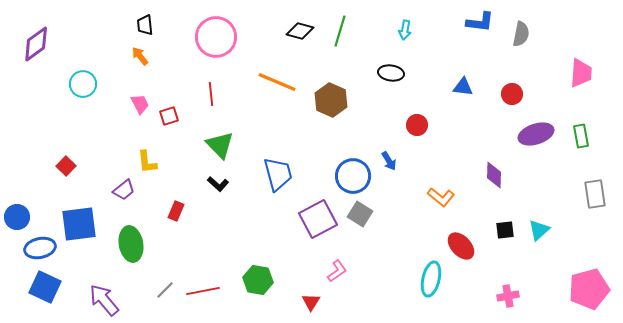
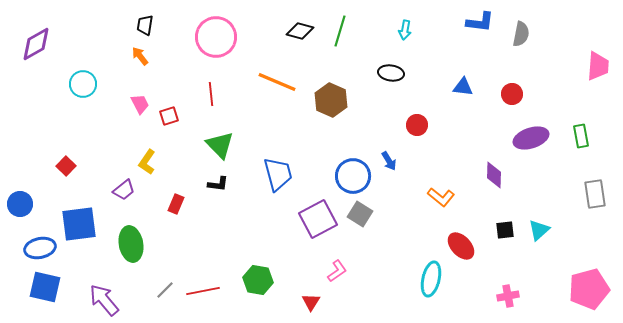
black trapezoid at (145, 25): rotated 15 degrees clockwise
purple diamond at (36, 44): rotated 6 degrees clockwise
pink trapezoid at (581, 73): moved 17 px right, 7 px up
purple ellipse at (536, 134): moved 5 px left, 4 px down
yellow L-shape at (147, 162): rotated 40 degrees clockwise
black L-shape at (218, 184): rotated 35 degrees counterclockwise
red rectangle at (176, 211): moved 7 px up
blue circle at (17, 217): moved 3 px right, 13 px up
blue square at (45, 287): rotated 12 degrees counterclockwise
